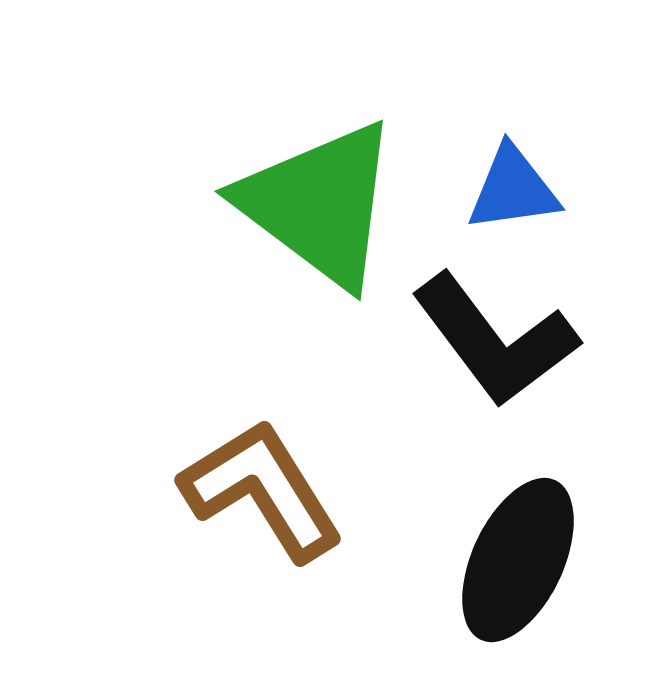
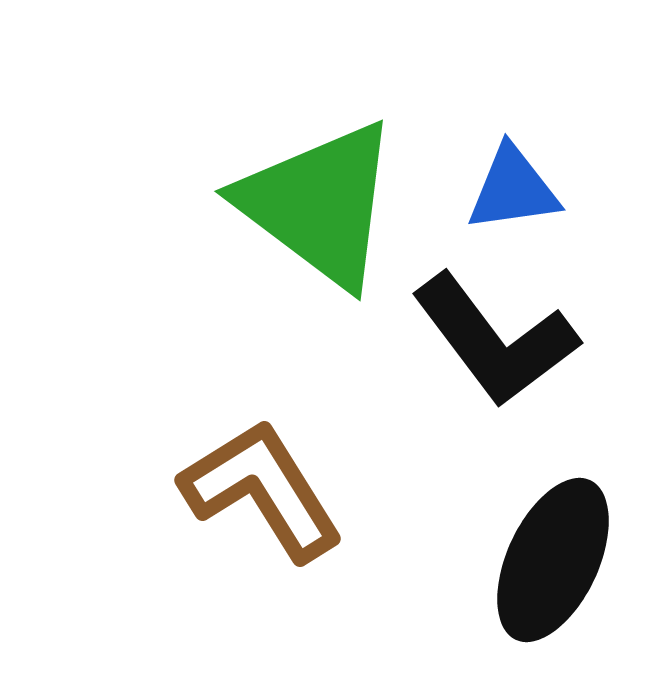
black ellipse: moved 35 px right
